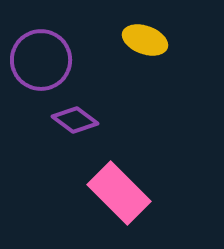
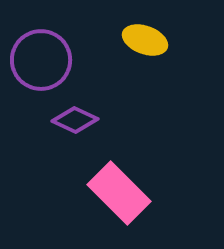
purple diamond: rotated 12 degrees counterclockwise
